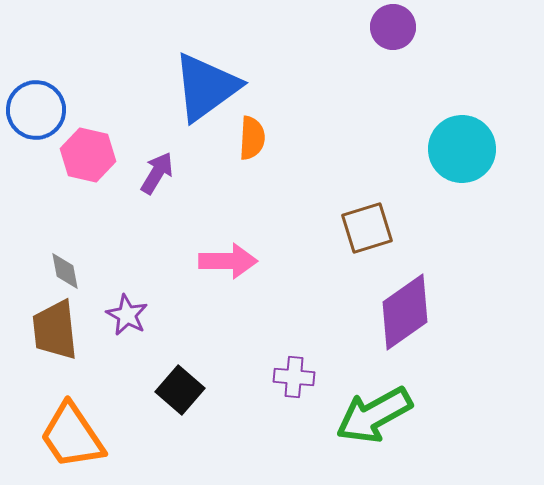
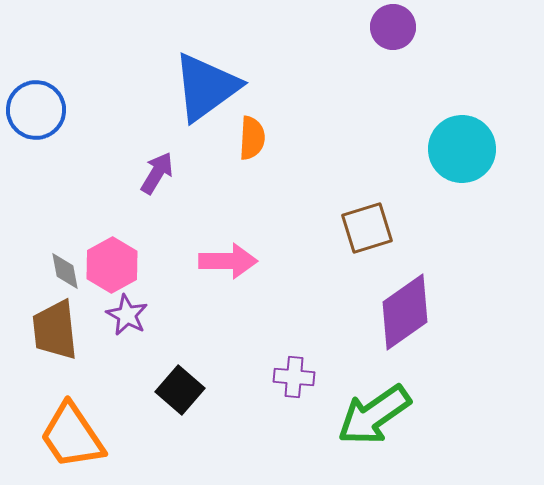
pink hexagon: moved 24 px right, 110 px down; rotated 18 degrees clockwise
green arrow: rotated 6 degrees counterclockwise
